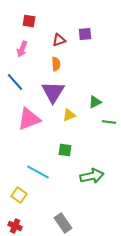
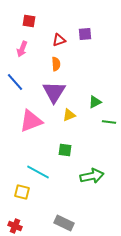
purple triangle: moved 1 px right
pink triangle: moved 2 px right, 2 px down
yellow square: moved 3 px right, 3 px up; rotated 21 degrees counterclockwise
gray rectangle: moved 1 px right; rotated 30 degrees counterclockwise
